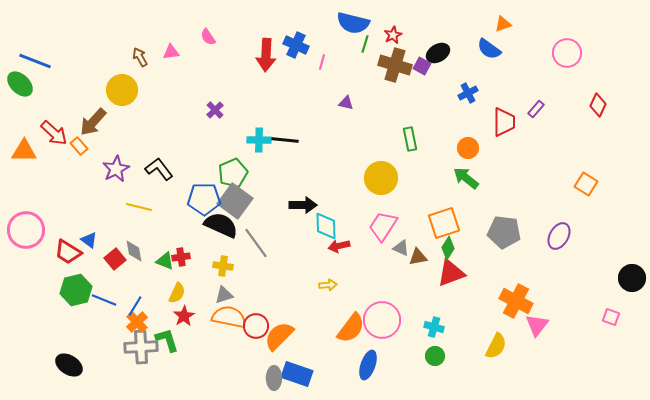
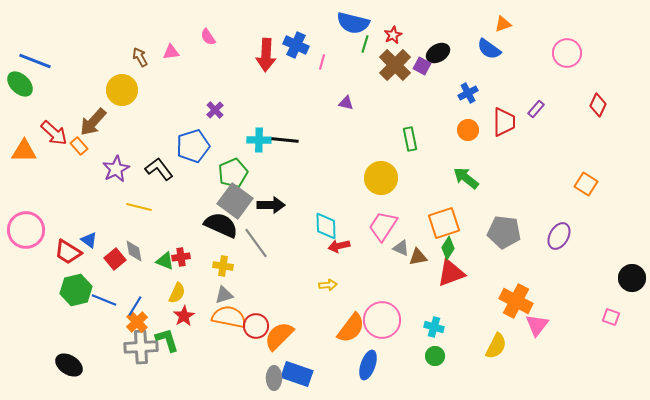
brown cross at (395, 65): rotated 28 degrees clockwise
orange circle at (468, 148): moved 18 px up
blue pentagon at (204, 199): moved 11 px left, 53 px up; rotated 16 degrees counterclockwise
black arrow at (303, 205): moved 32 px left
